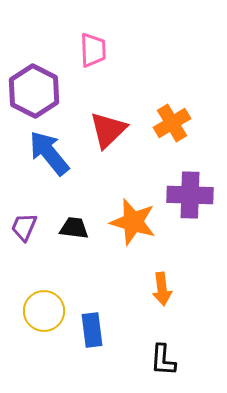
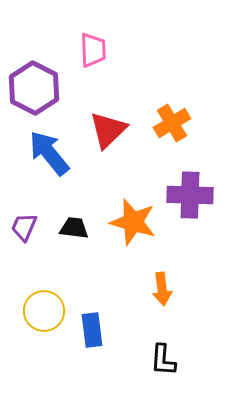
purple hexagon: moved 3 px up
